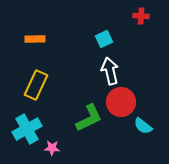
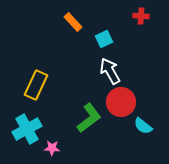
orange rectangle: moved 38 px right, 17 px up; rotated 48 degrees clockwise
white arrow: rotated 16 degrees counterclockwise
green L-shape: rotated 12 degrees counterclockwise
